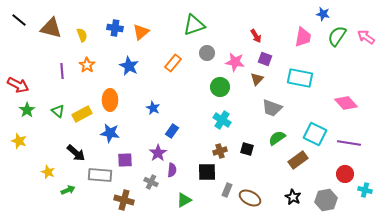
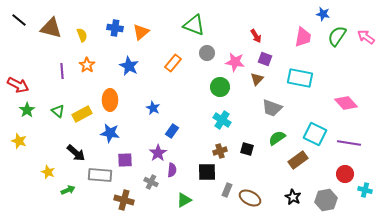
green triangle at (194, 25): rotated 40 degrees clockwise
